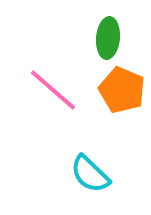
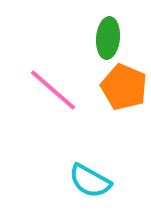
orange pentagon: moved 2 px right, 3 px up
cyan semicircle: moved 7 px down; rotated 15 degrees counterclockwise
